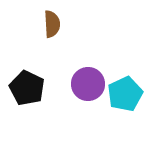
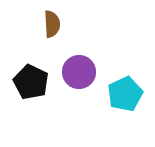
purple circle: moved 9 px left, 12 px up
black pentagon: moved 4 px right, 6 px up
